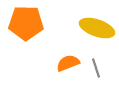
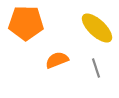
yellow ellipse: rotated 24 degrees clockwise
orange semicircle: moved 11 px left, 3 px up
